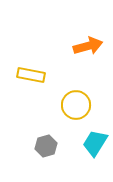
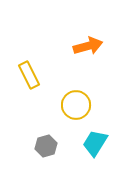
yellow rectangle: moved 2 px left; rotated 52 degrees clockwise
